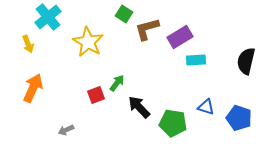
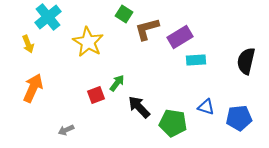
blue pentagon: rotated 25 degrees counterclockwise
